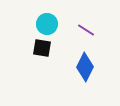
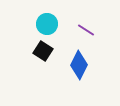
black square: moved 1 px right, 3 px down; rotated 24 degrees clockwise
blue diamond: moved 6 px left, 2 px up
